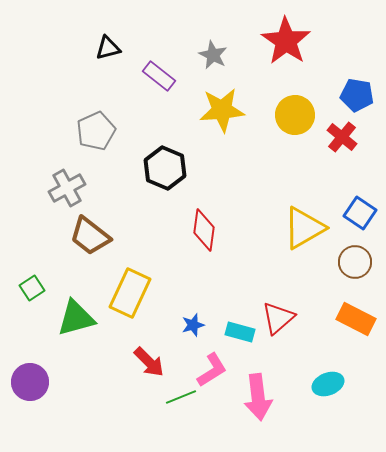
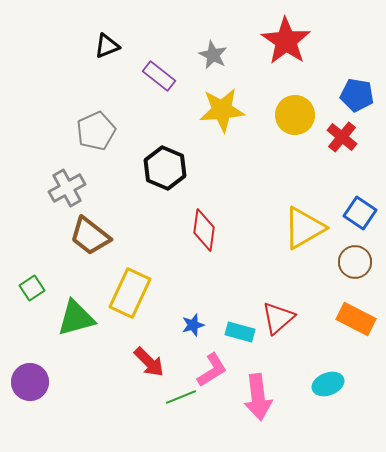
black triangle: moved 1 px left, 2 px up; rotated 8 degrees counterclockwise
